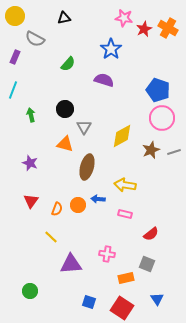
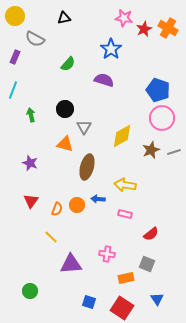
orange circle: moved 1 px left
